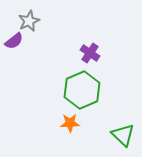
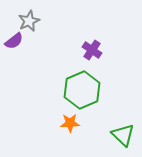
purple cross: moved 2 px right, 3 px up
